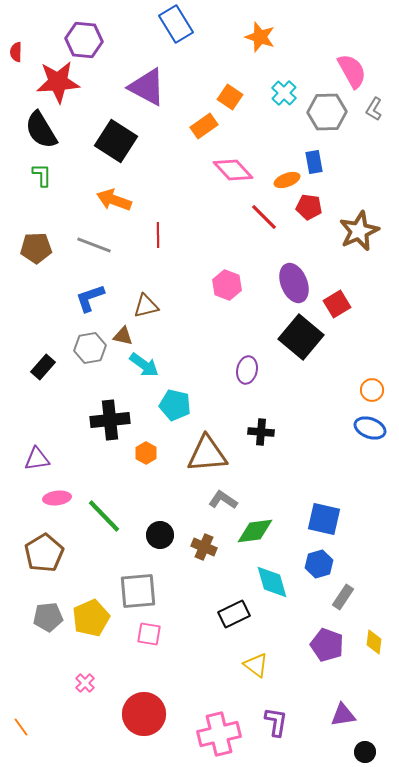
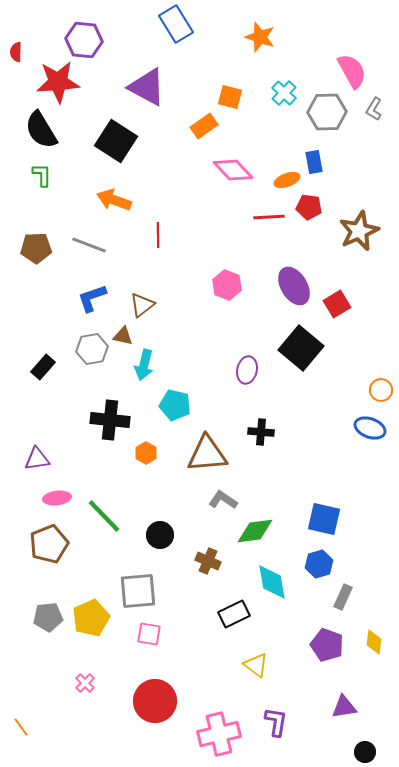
orange square at (230, 97): rotated 20 degrees counterclockwise
red line at (264, 217): moved 5 px right; rotated 48 degrees counterclockwise
gray line at (94, 245): moved 5 px left
purple ellipse at (294, 283): moved 3 px down; rotated 9 degrees counterclockwise
blue L-shape at (90, 298): moved 2 px right
brown triangle at (146, 306): moved 4 px left, 1 px up; rotated 24 degrees counterclockwise
black square at (301, 337): moved 11 px down
gray hexagon at (90, 348): moved 2 px right, 1 px down
cyan arrow at (144, 365): rotated 68 degrees clockwise
orange circle at (372, 390): moved 9 px right
black cross at (110, 420): rotated 12 degrees clockwise
brown cross at (204, 547): moved 4 px right, 14 px down
brown pentagon at (44, 553): moved 5 px right, 9 px up; rotated 9 degrees clockwise
cyan diamond at (272, 582): rotated 6 degrees clockwise
gray rectangle at (343, 597): rotated 10 degrees counterclockwise
red circle at (144, 714): moved 11 px right, 13 px up
purple triangle at (343, 715): moved 1 px right, 8 px up
